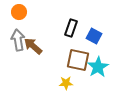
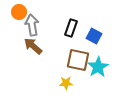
gray arrow: moved 14 px right, 15 px up
